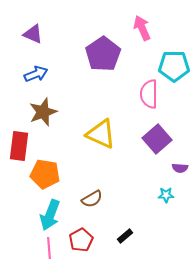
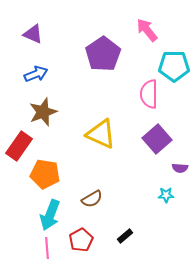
pink arrow: moved 5 px right, 2 px down; rotated 15 degrees counterclockwise
red rectangle: rotated 28 degrees clockwise
pink line: moved 2 px left
